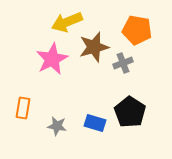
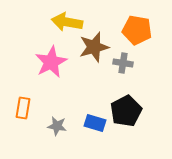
yellow arrow: rotated 32 degrees clockwise
pink star: moved 1 px left, 3 px down
gray cross: rotated 30 degrees clockwise
black pentagon: moved 4 px left, 1 px up; rotated 12 degrees clockwise
